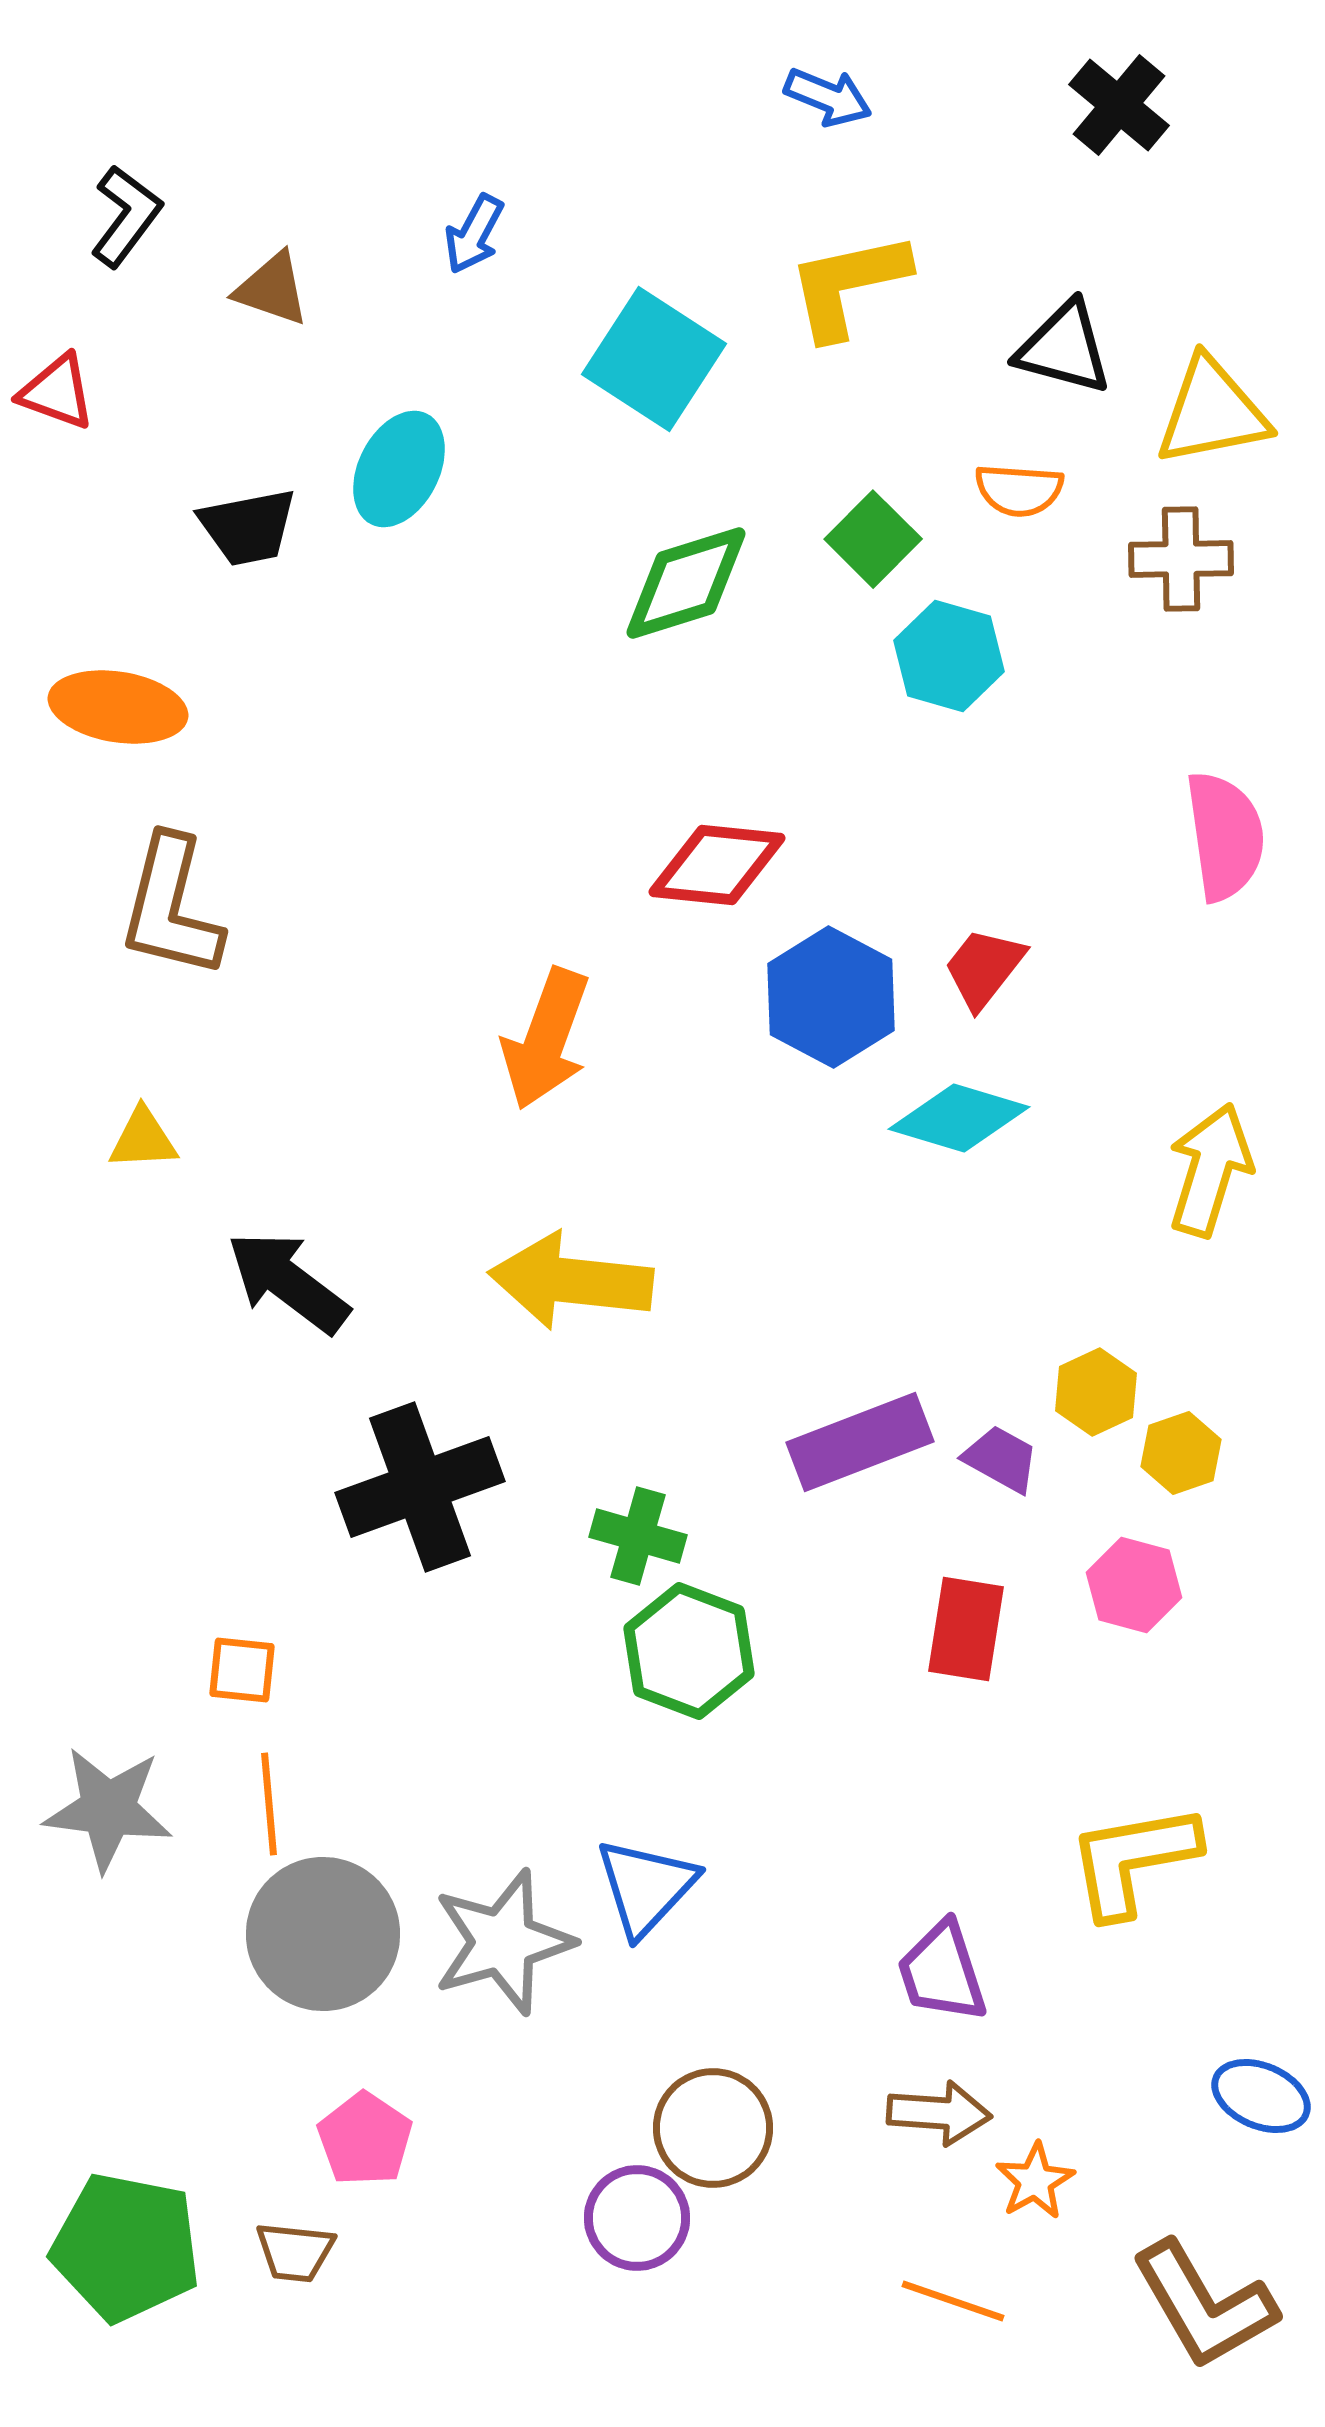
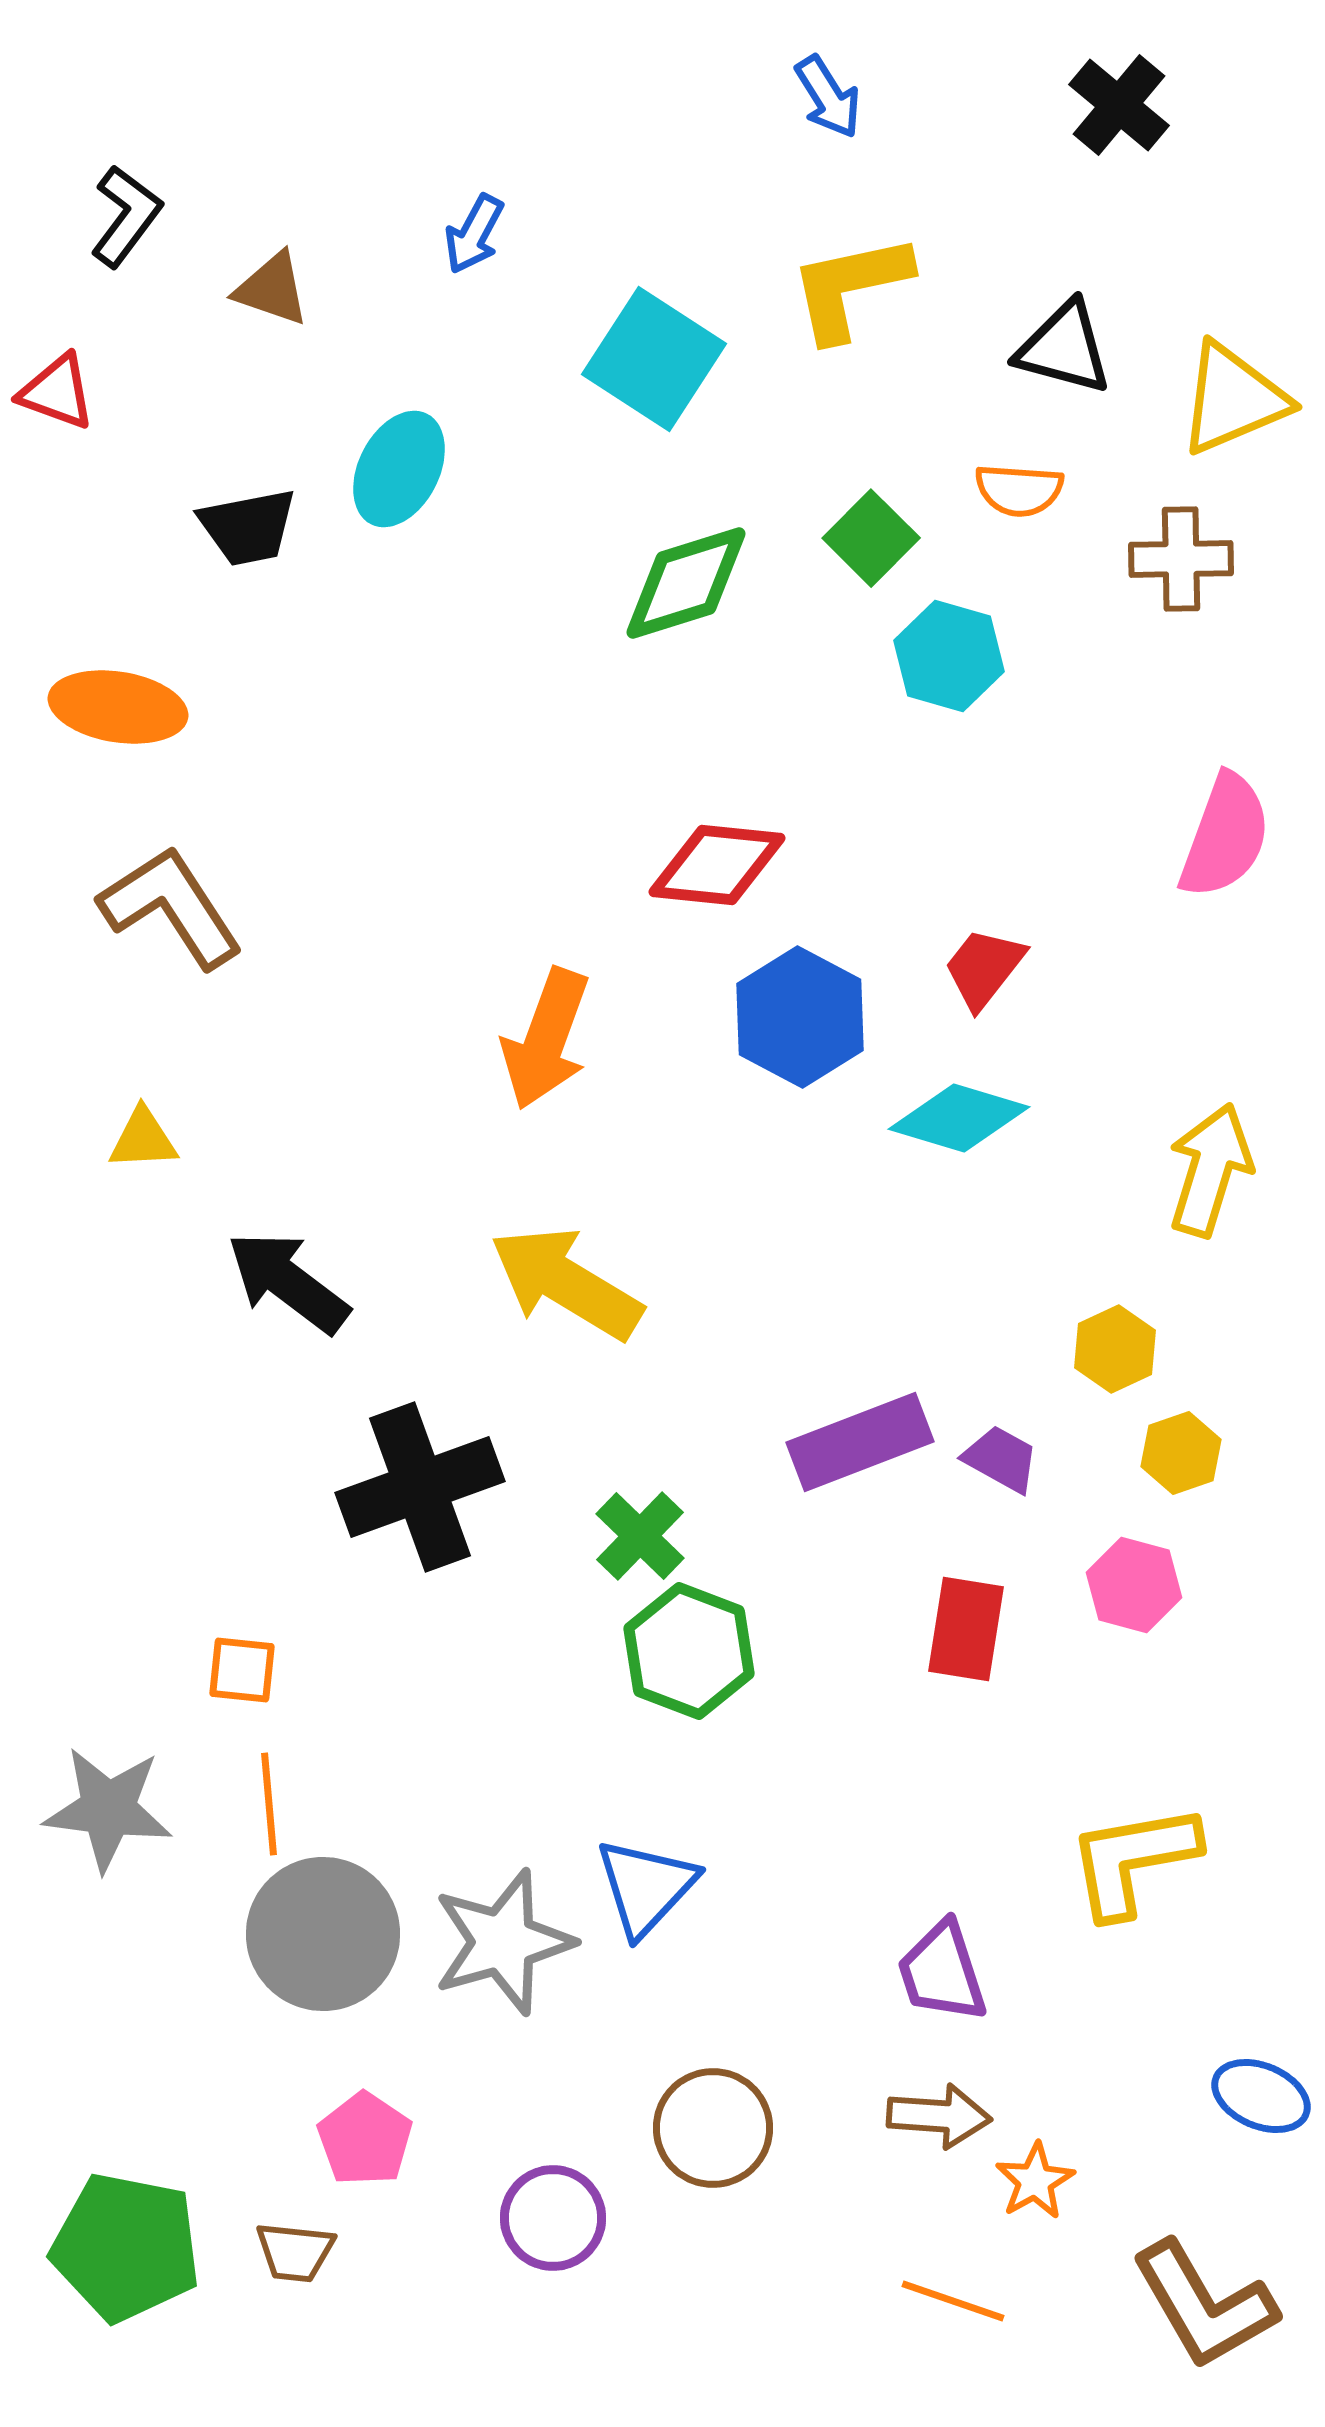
blue arrow at (828, 97): rotated 36 degrees clockwise
yellow L-shape at (848, 285): moved 2 px right, 2 px down
yellow triangle at (1212, 412): moved 21 px right, 13 px up; rotated 12 degrees counterclockwise
green square at (873, 539): moved 2 px left, 1 px up
pink semicircle at (1225, 836): rotated 28 degrees clockwise
brown L-shape at (171, 907): rotated 133 degrees clockwise
blue hexagon at (831, 997): moved 31 px left, 20 px down
yellow arrow at (571, 1281): moved 5 px left, 2 px down; rotated 25 degrees clockwise
yellow hexagon at (1096, 1392): moved 19 px right, 43 px up
green cross at (638, 1536): moved 2 px right; rotated 28 degrees clockwise
brown arrow at (939, 2113): moved 3 px down
purple circle at (637, 2218): moved 84 px left
